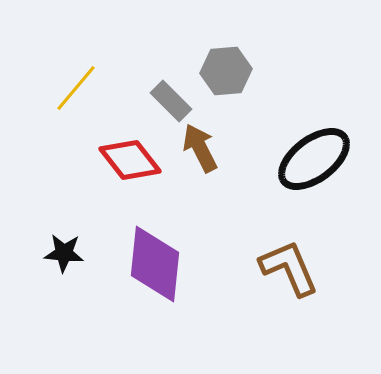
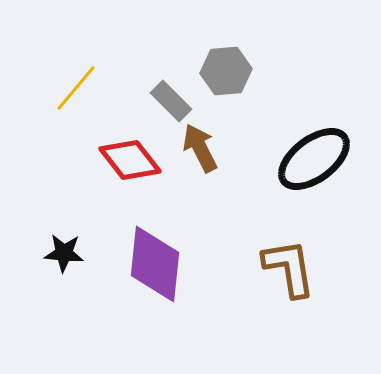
brown L-shape: rotated 14 degrees clockwise
